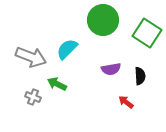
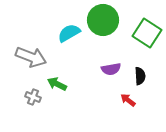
cyan semicircle: moved 2 px right, 16 px up; rotated 15 degrees clockwise
red arrow: moved 2 px right, 2 px up
